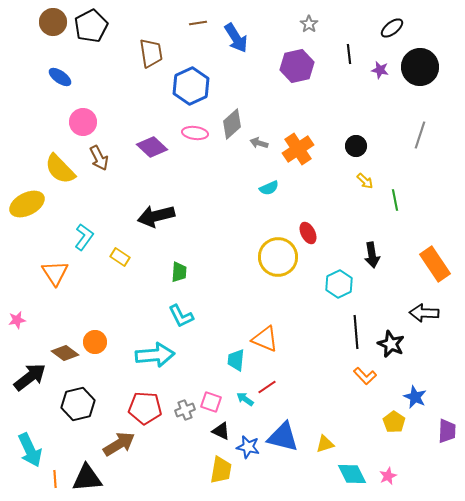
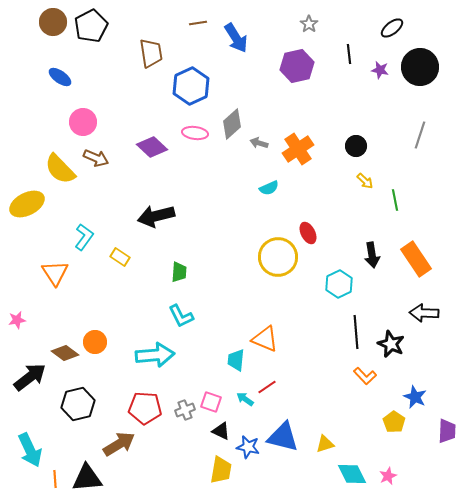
brown arrow at (99, 158): moved 3 px left; rotated 40 degrees counterclockwise
orange rectangle at (435, 264): moved 19 px left, 5 px up
